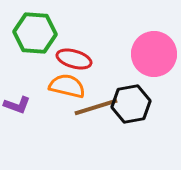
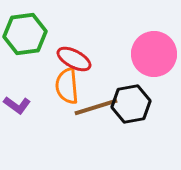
green hexagon: moved 10 px left, 1 px down; rotated 12 degrees counterclockwise
red ellipse: rotated 12 degrees clockwise
orange semicircle: rotated 108 degrees counterclockwise
purple L-shape: rotated 16 degrees clockwise
